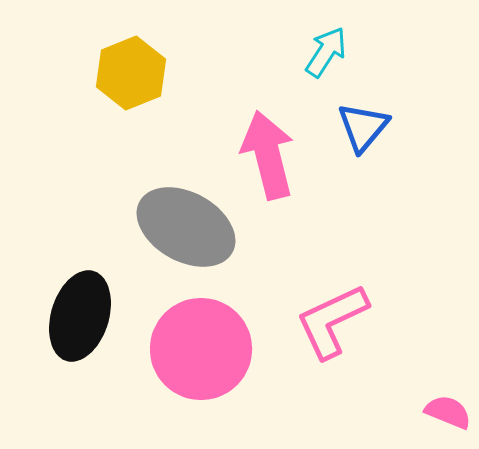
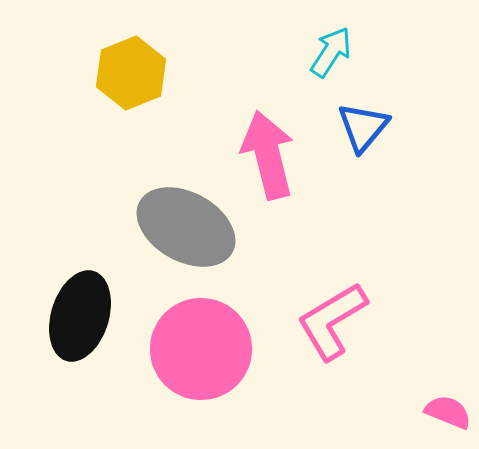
cyan arrow: moved 5 px right
pink L-shape: rotated 6 degrees counterclockwise
